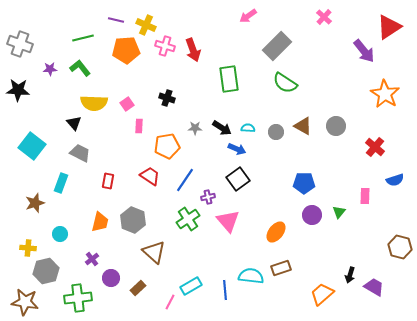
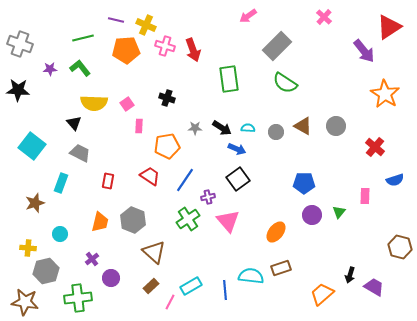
brown rectangle at (138, 288): moved 13 px right, 2 px up
